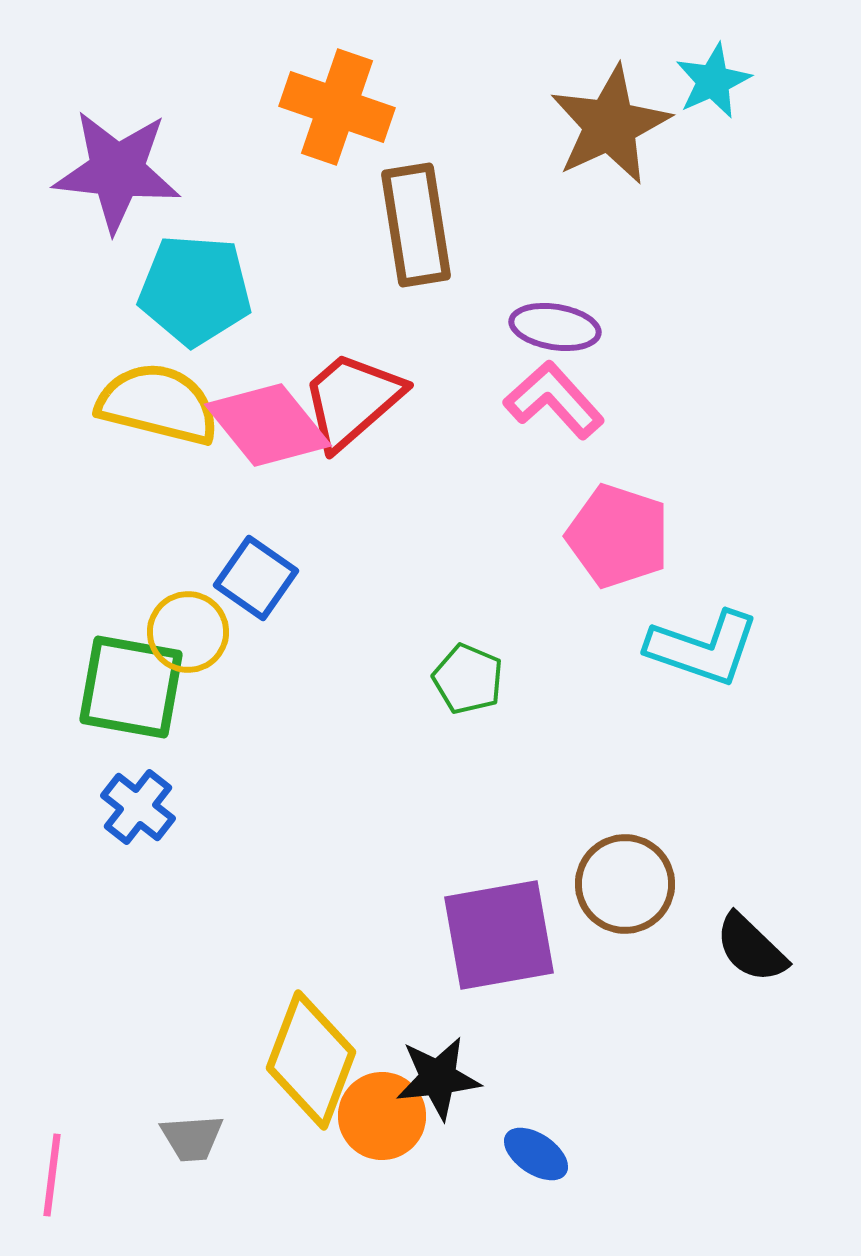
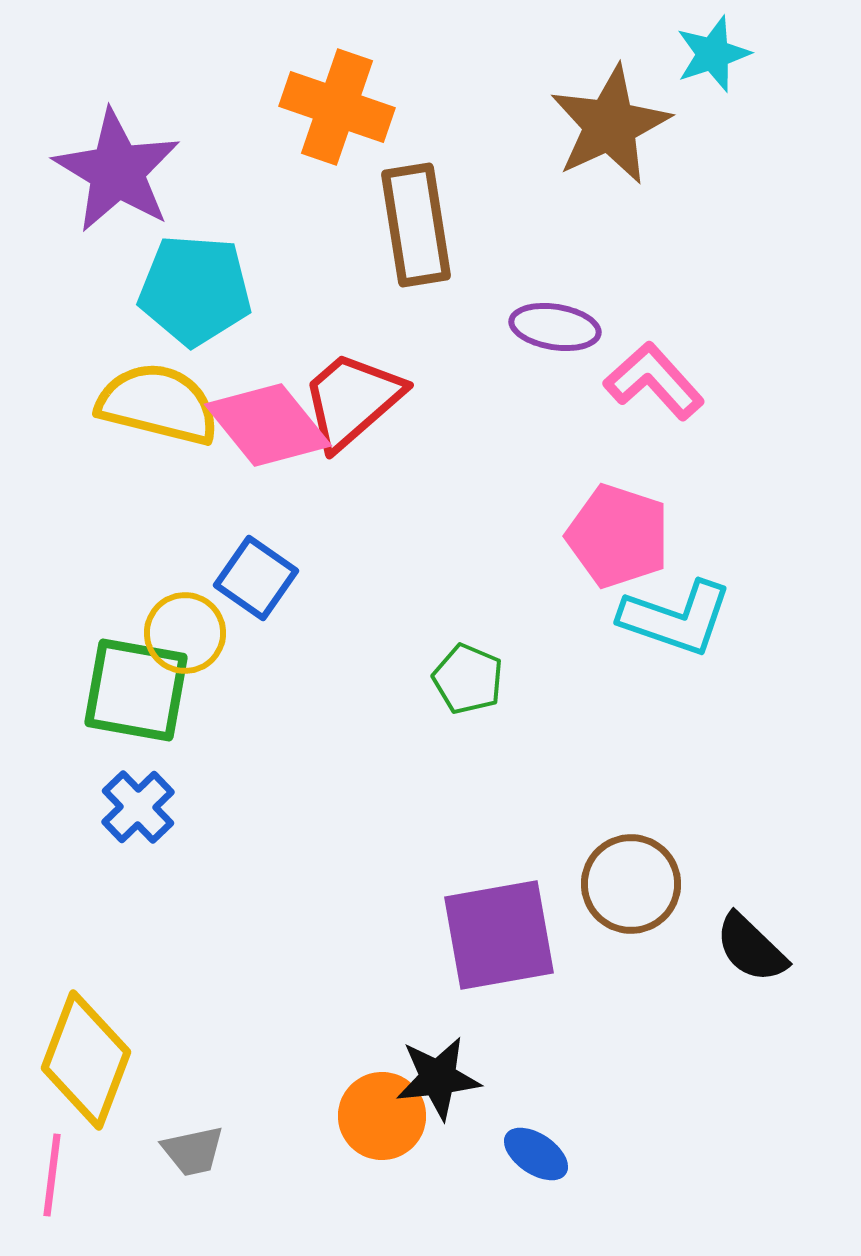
cyan star: moved 27 px up; rotated 6 degrees clockwise
purple star: rotated 25 degrees clockwise
pink L-shape: moved 100 px right, 19 px up
yellow circle: moved 3 px left, 1 px down
cyan L-shape: moved 27 px left, 30 px up
green square: moved 5 px right, 3 px down
blue cross: rotated 8 degrees clockwise
brown circle: moved 6 px right
yellow diamond: moved 225 px left
gray trapezoid: moved 1 px right, 13 px down; rotated 8 degrees counterclockwise
